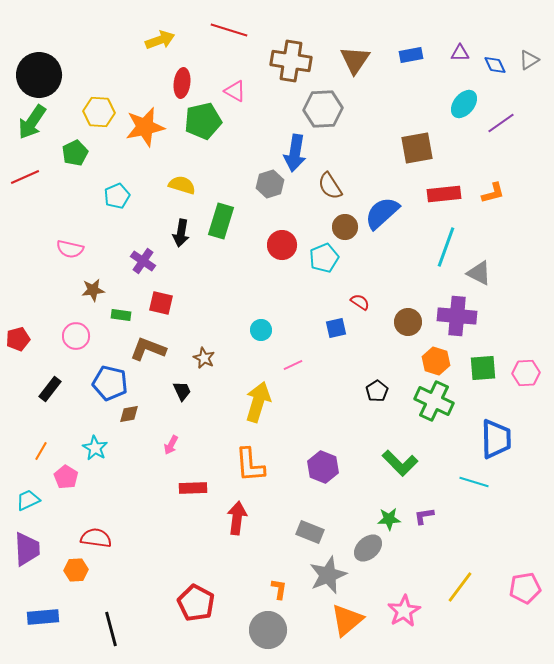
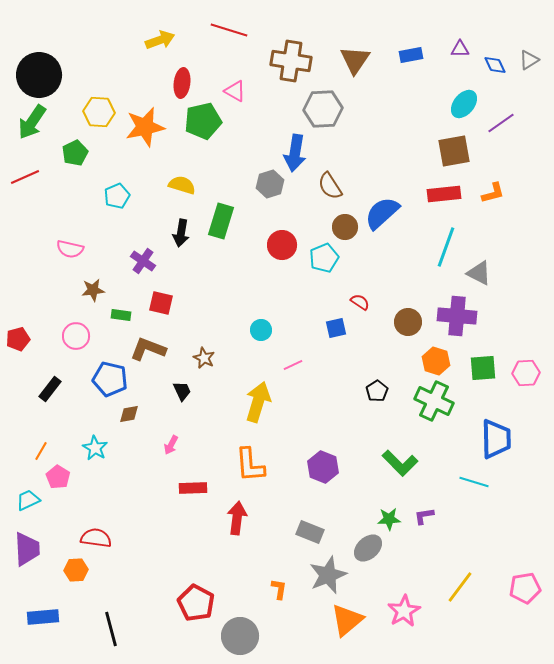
purple triangle at (460, 53): moved 4 px up
brown square at (417, 148): moved 37 px right, 3 px down
blue pentagon at (110, 383): moved 4 px up
pink pentagon at (66, 477): moved 8 px left
gray circle at (268, 630): moved 28 px left, 6 px down
